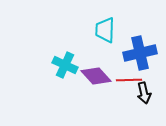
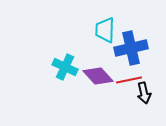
blue cross: moved 9 px left, 5 px up
cyan cross: moved 2 px down
purple diamond: moved 2 px right
red line: rotated 10 degrees counterclockwise
